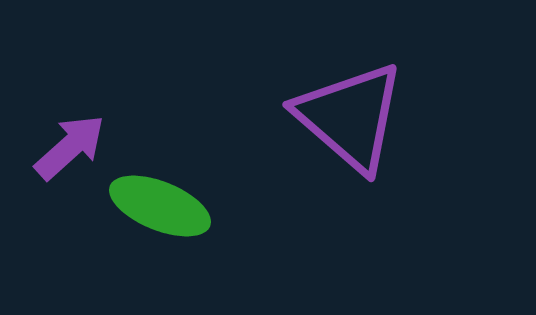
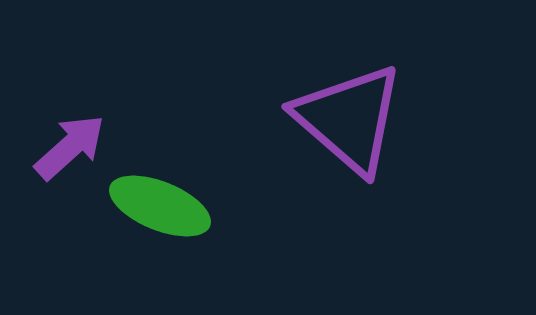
purple triangle: moved 1 px left, 2 px down
